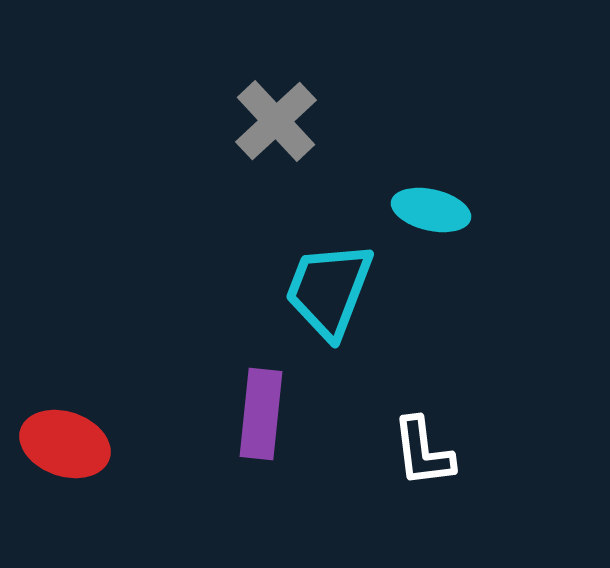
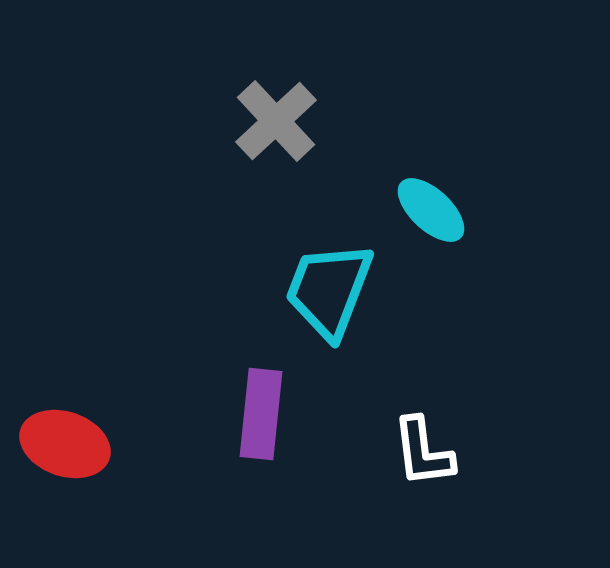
cyan ellipse: rotated 30 degrees clockwise
